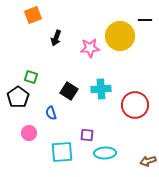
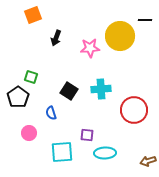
red circle: moved 1 px left, 5 px down
